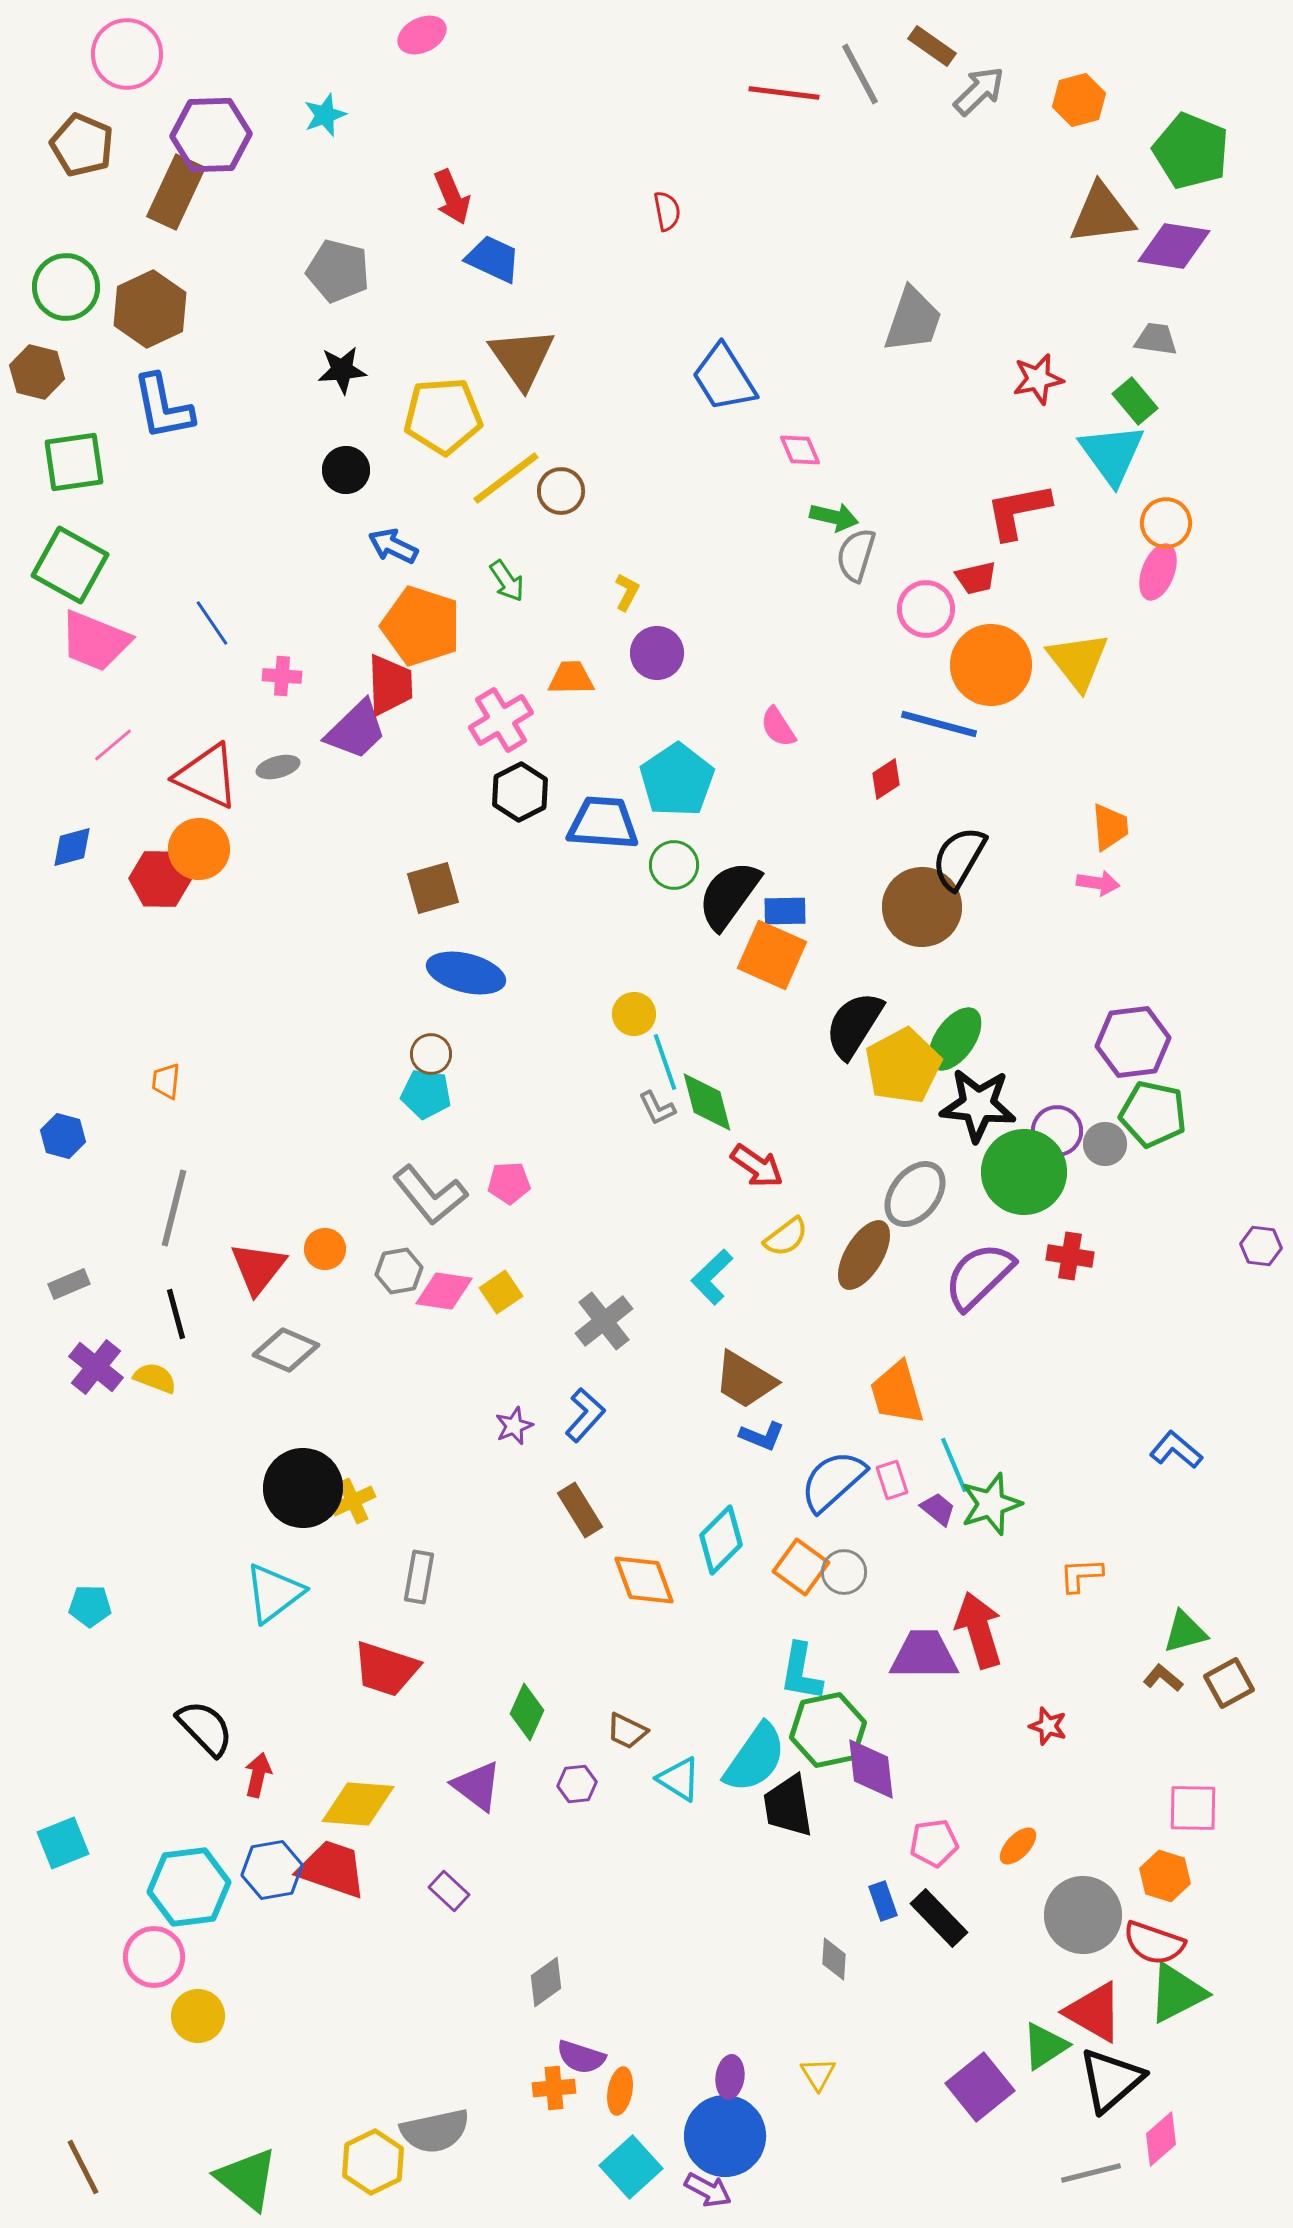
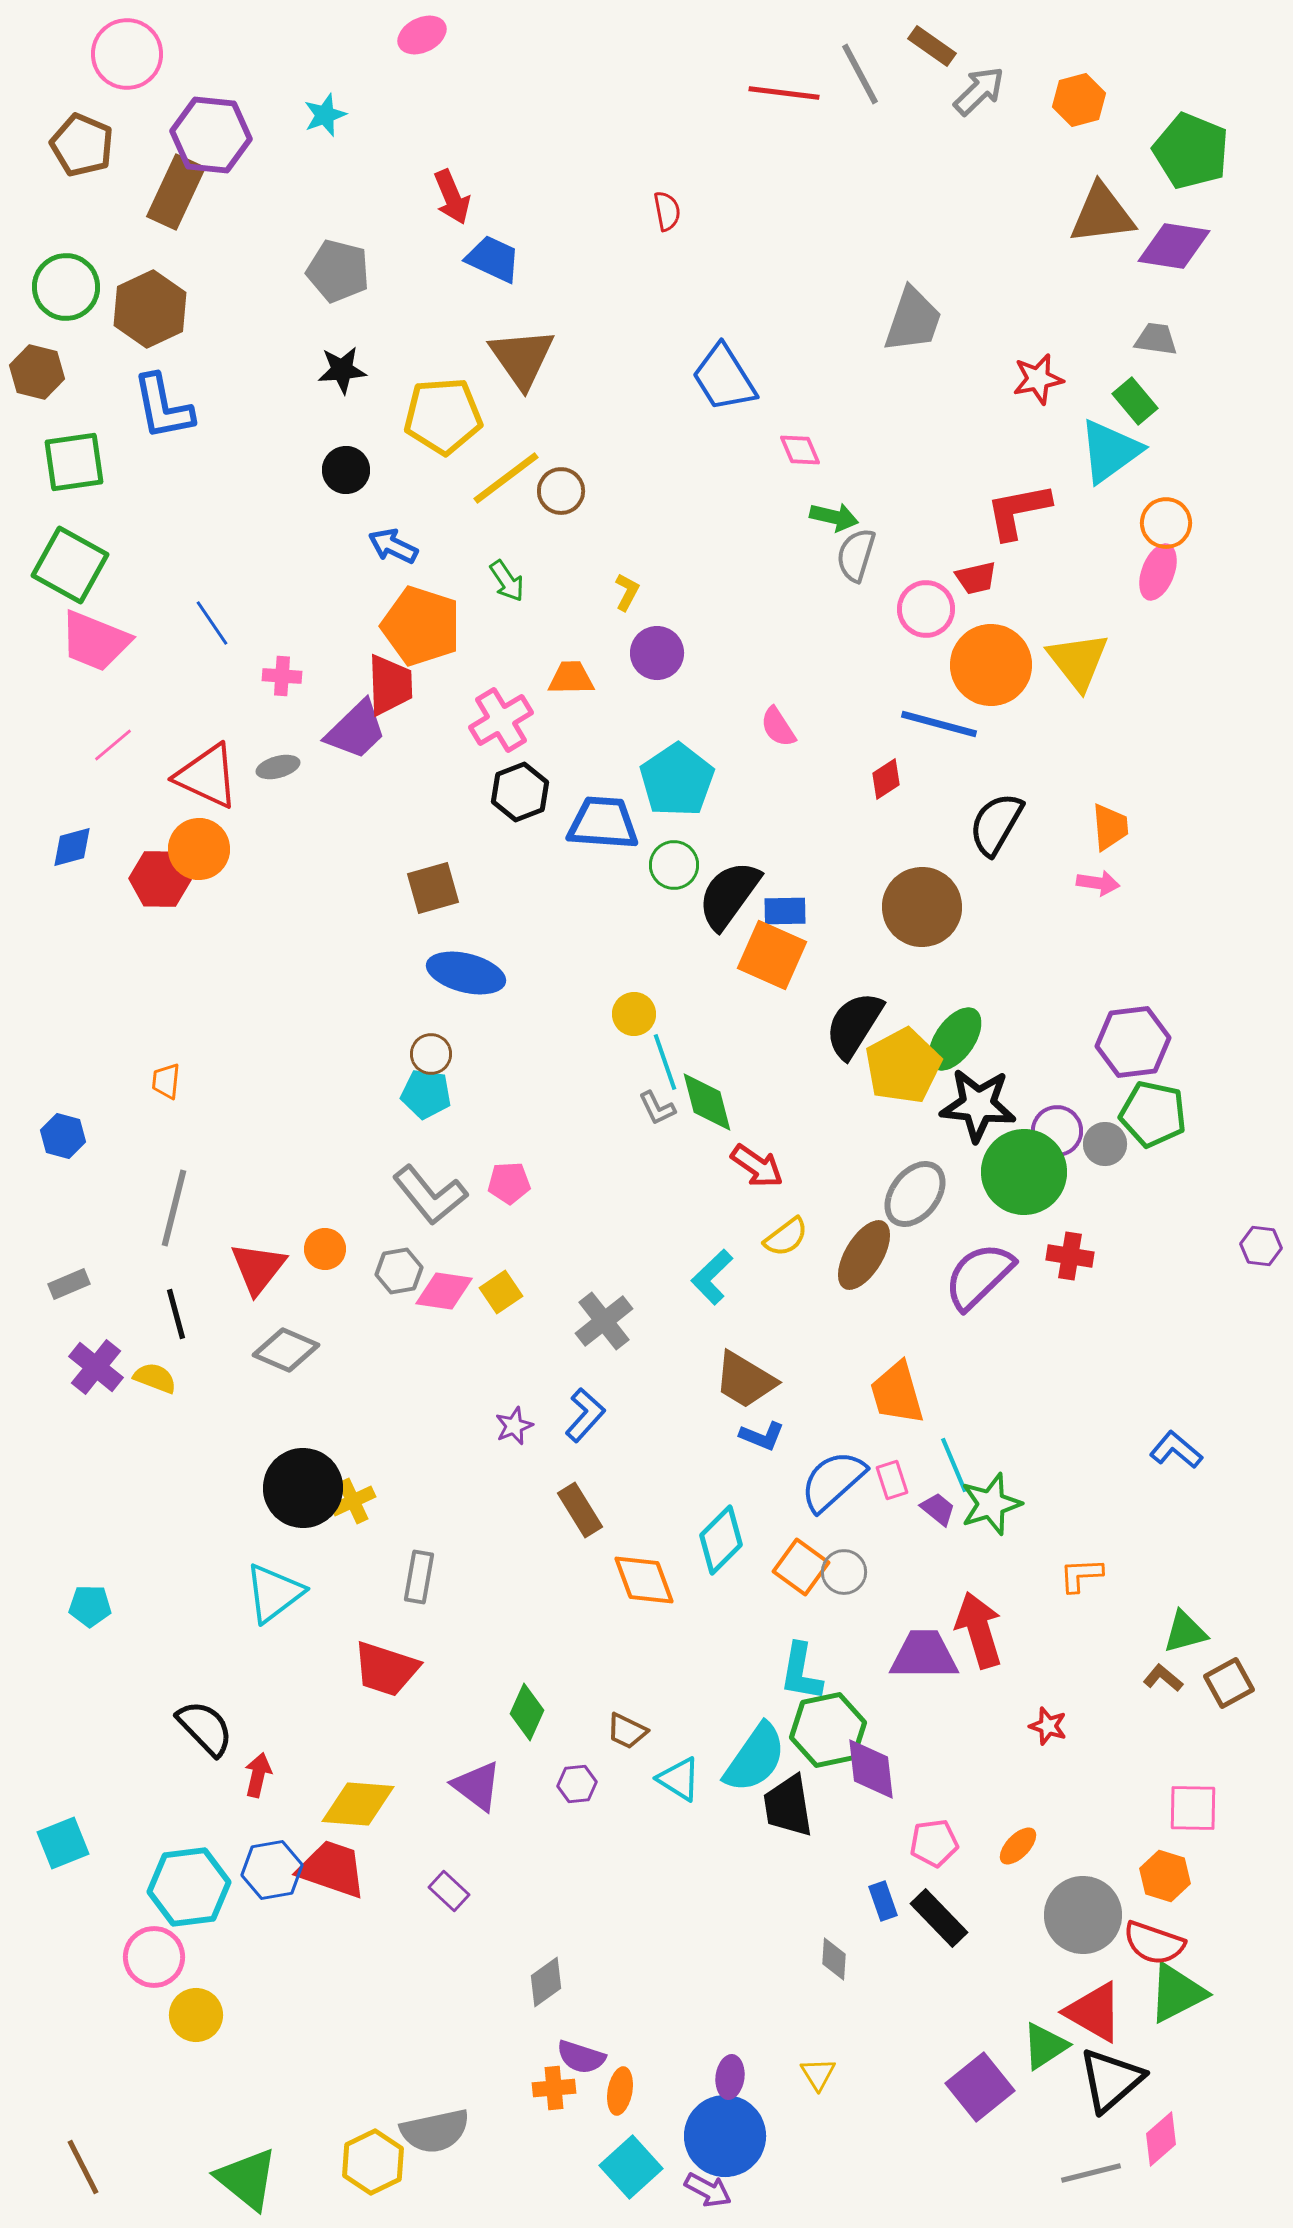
purple hexagon at (211, 135): rotated 8 degrees clockwise
cyan triangle at (1112, 454): moved 2 px left, 3 px up; rotated 30 degrees clockwise
black hexagon at (520, 792): rotated 6 degrees clockwise
black semicircle at (959, 858): moved 37 px right, 34 px up
yellow circle at (198, 2016): moved 2 px left, 1 px up
